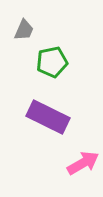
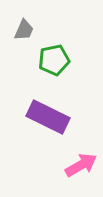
green pentagon: moved 2 px right, 2 px up
pink arrow: moved 2 px left, 2 px down
